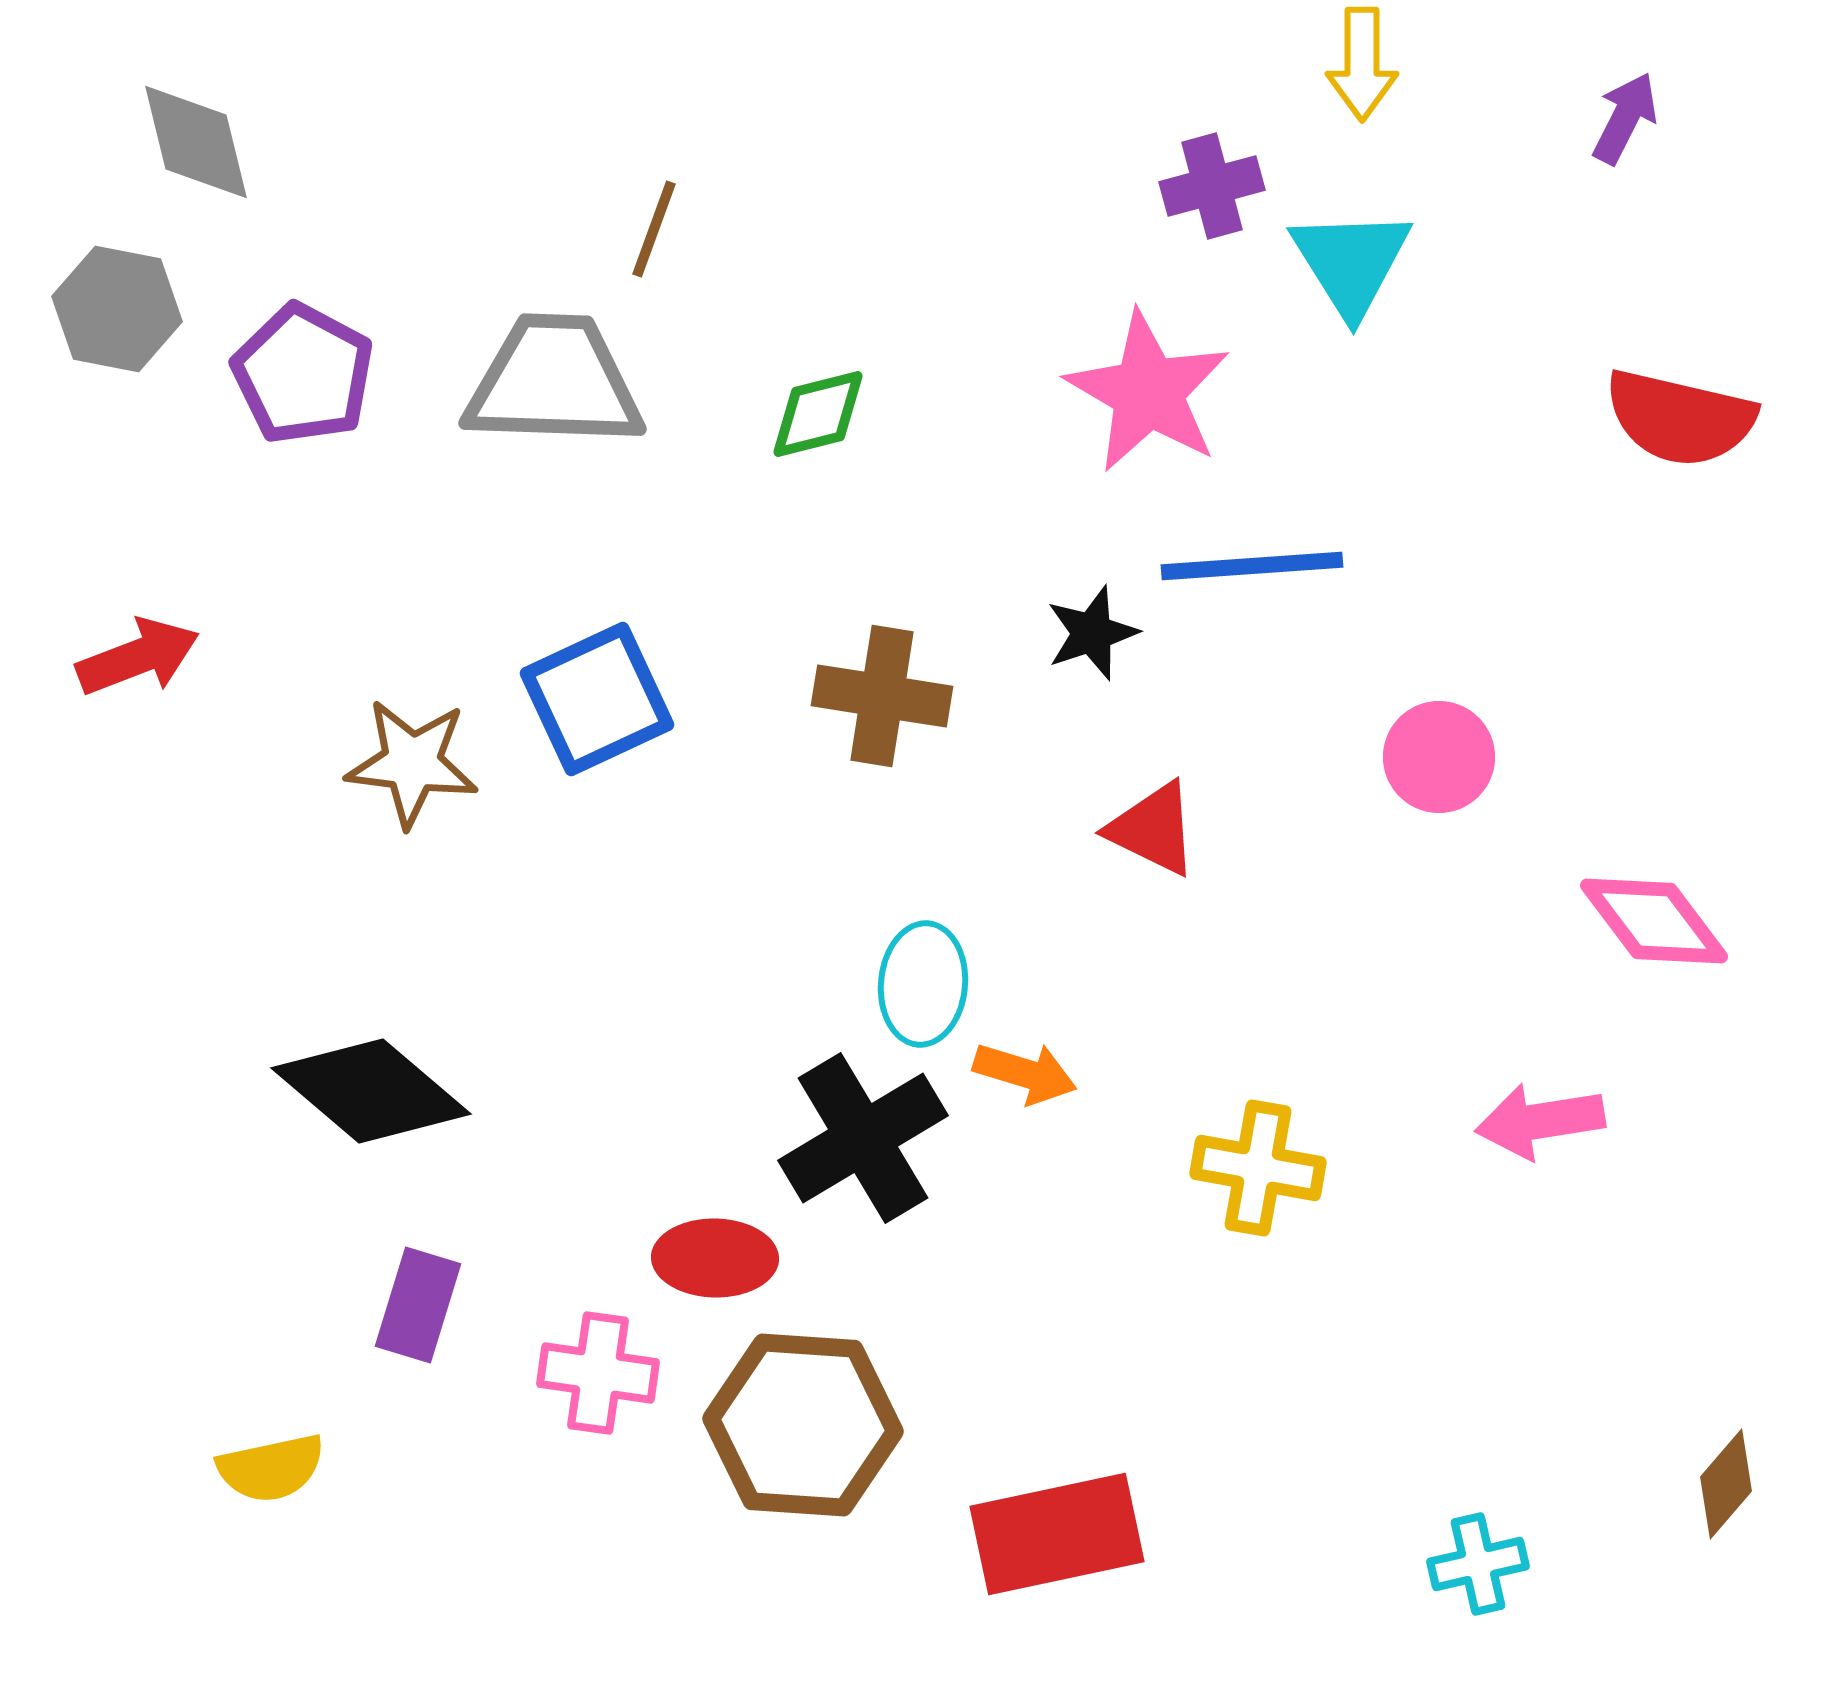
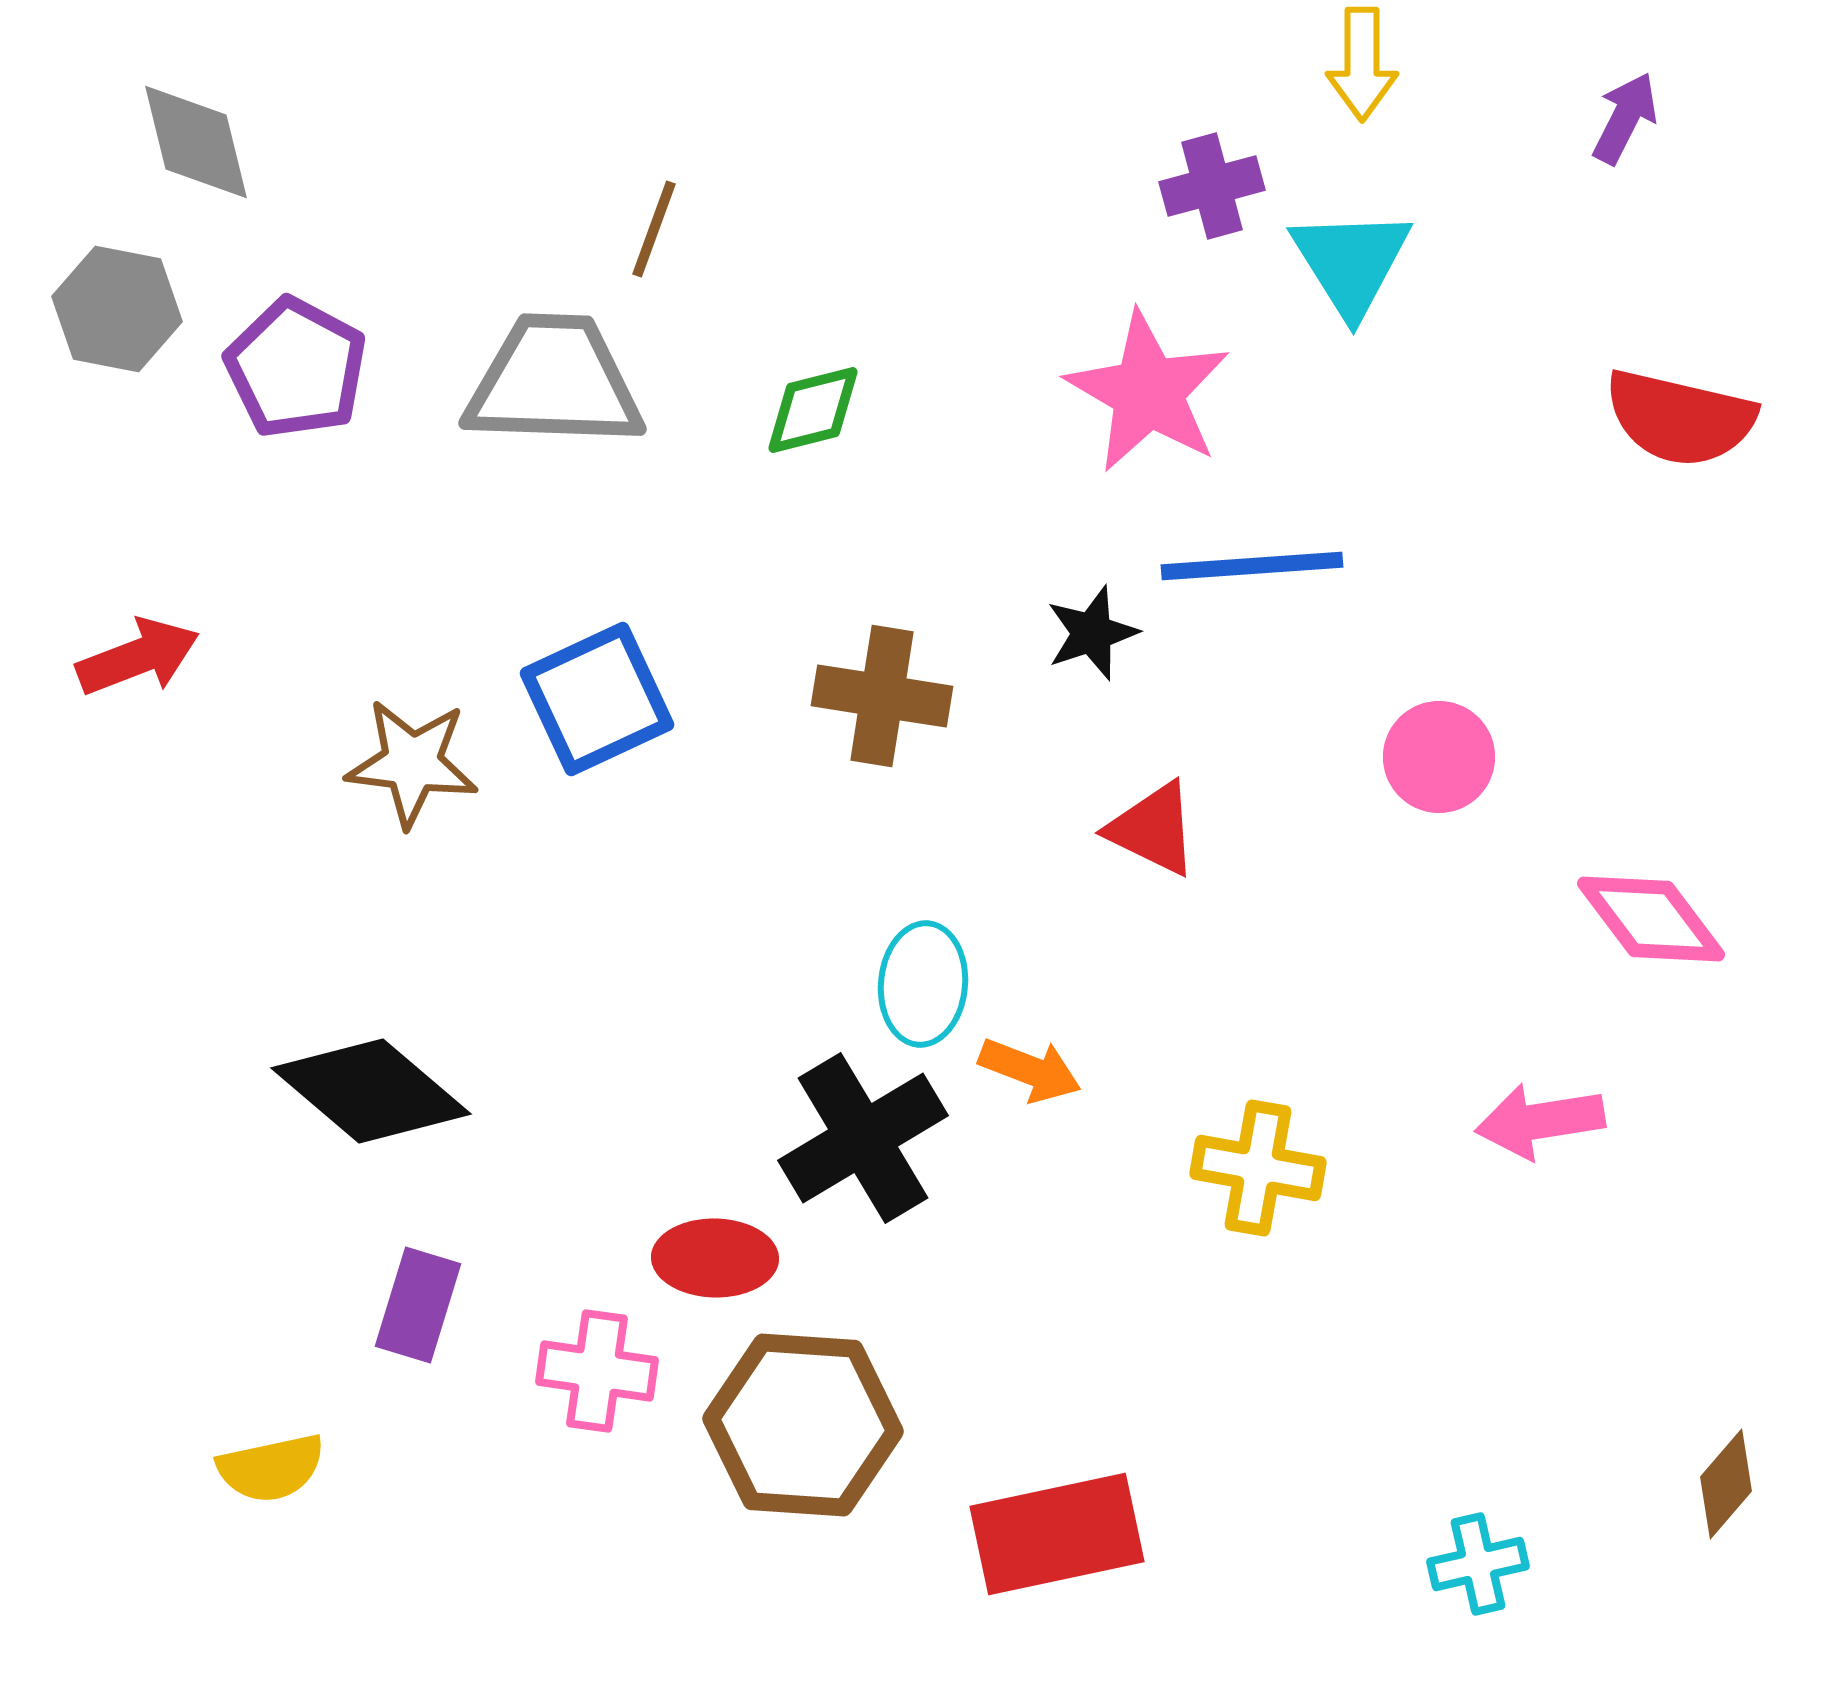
purple pentagon: moved 7 px left, 6 px up
green diamond: moved 5 px left, 4 px up
pink diamond: moved 3 px left, 2 px up
orange arrow: moved 5 px right, 3 px up; rotated 4 degrees clockwise
pink cross: moved 1 px left, 2 px up
